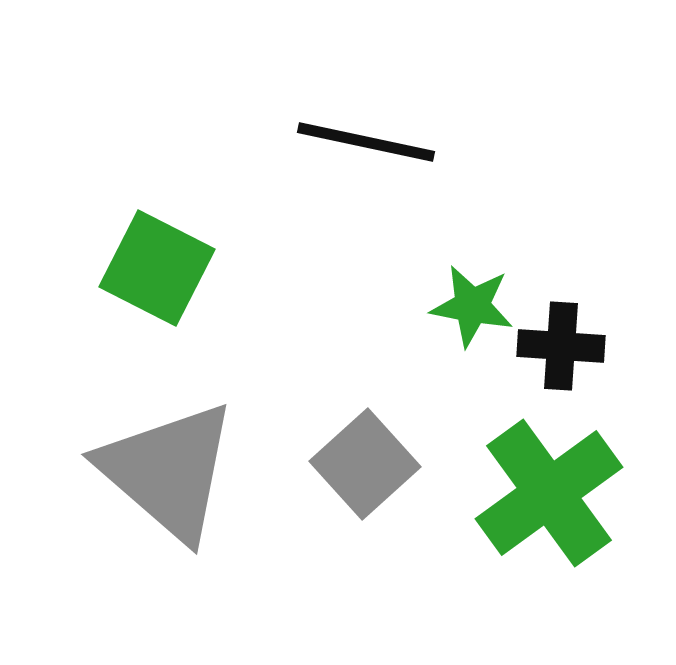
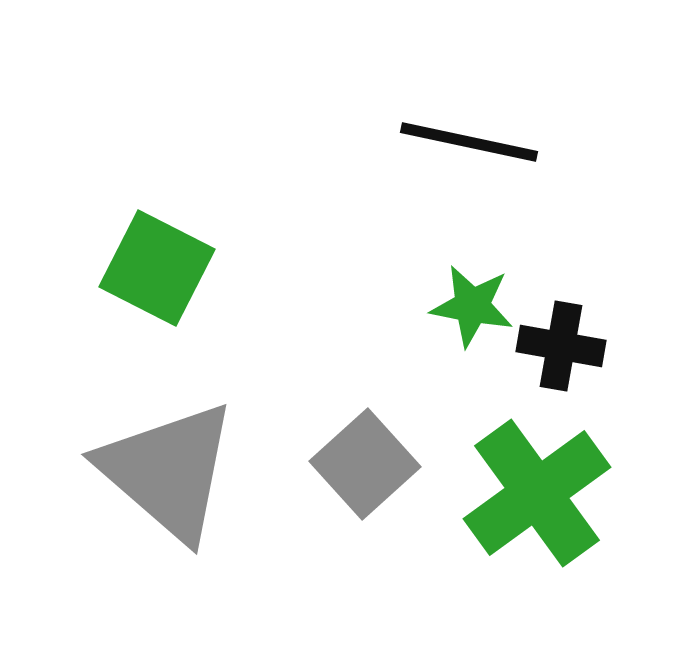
black line: moved 103 px right
black cross: rotated 6 degrees clockwise
green cross: moved 12 px left
